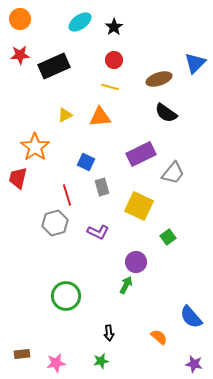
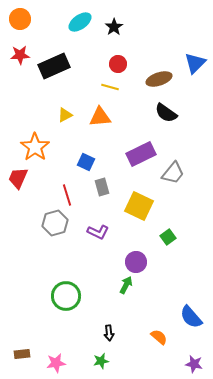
red circle: moved 4 px right, 4 px down
red trapezoid: rotated 10 degrees clockwise
